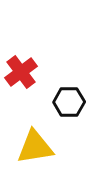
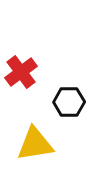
yellow triangle: moved 3 px up
